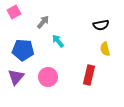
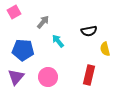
black semicircle: moved 12 px left, 6 px down
